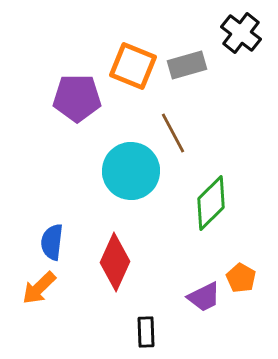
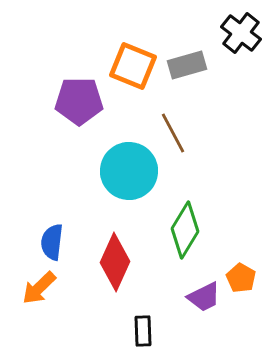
purple pentagon: moved 2 px right, 3 px down
cyan circle: moved 2 px left
green diamond: moved 26 px left, 27 px down; rotated 14 degrees counterclockwise
black rectangle: moved 3 px left, 1 px up
